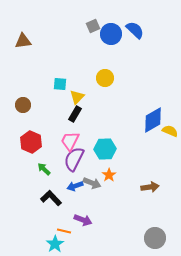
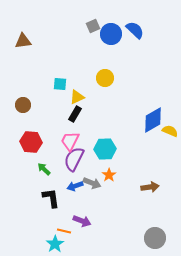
yellow triangle: rotated 21 degrees clockwise
red hexagon: rotated 20 degrees counterclockwise
black L-shape: rotated 35 degrees clockwise
purple arrow: moved 1 px left, 1 px down
